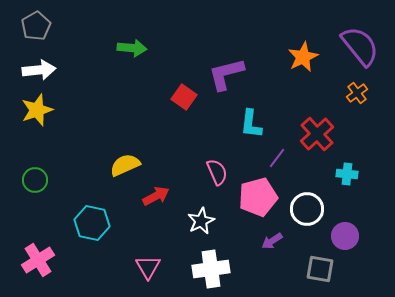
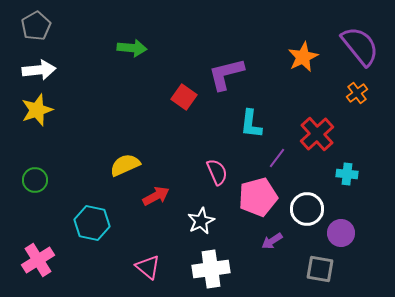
purple circle: moved 4 px left, 3 px up
pink triangle: rotated 20 degrees counterclockwise
